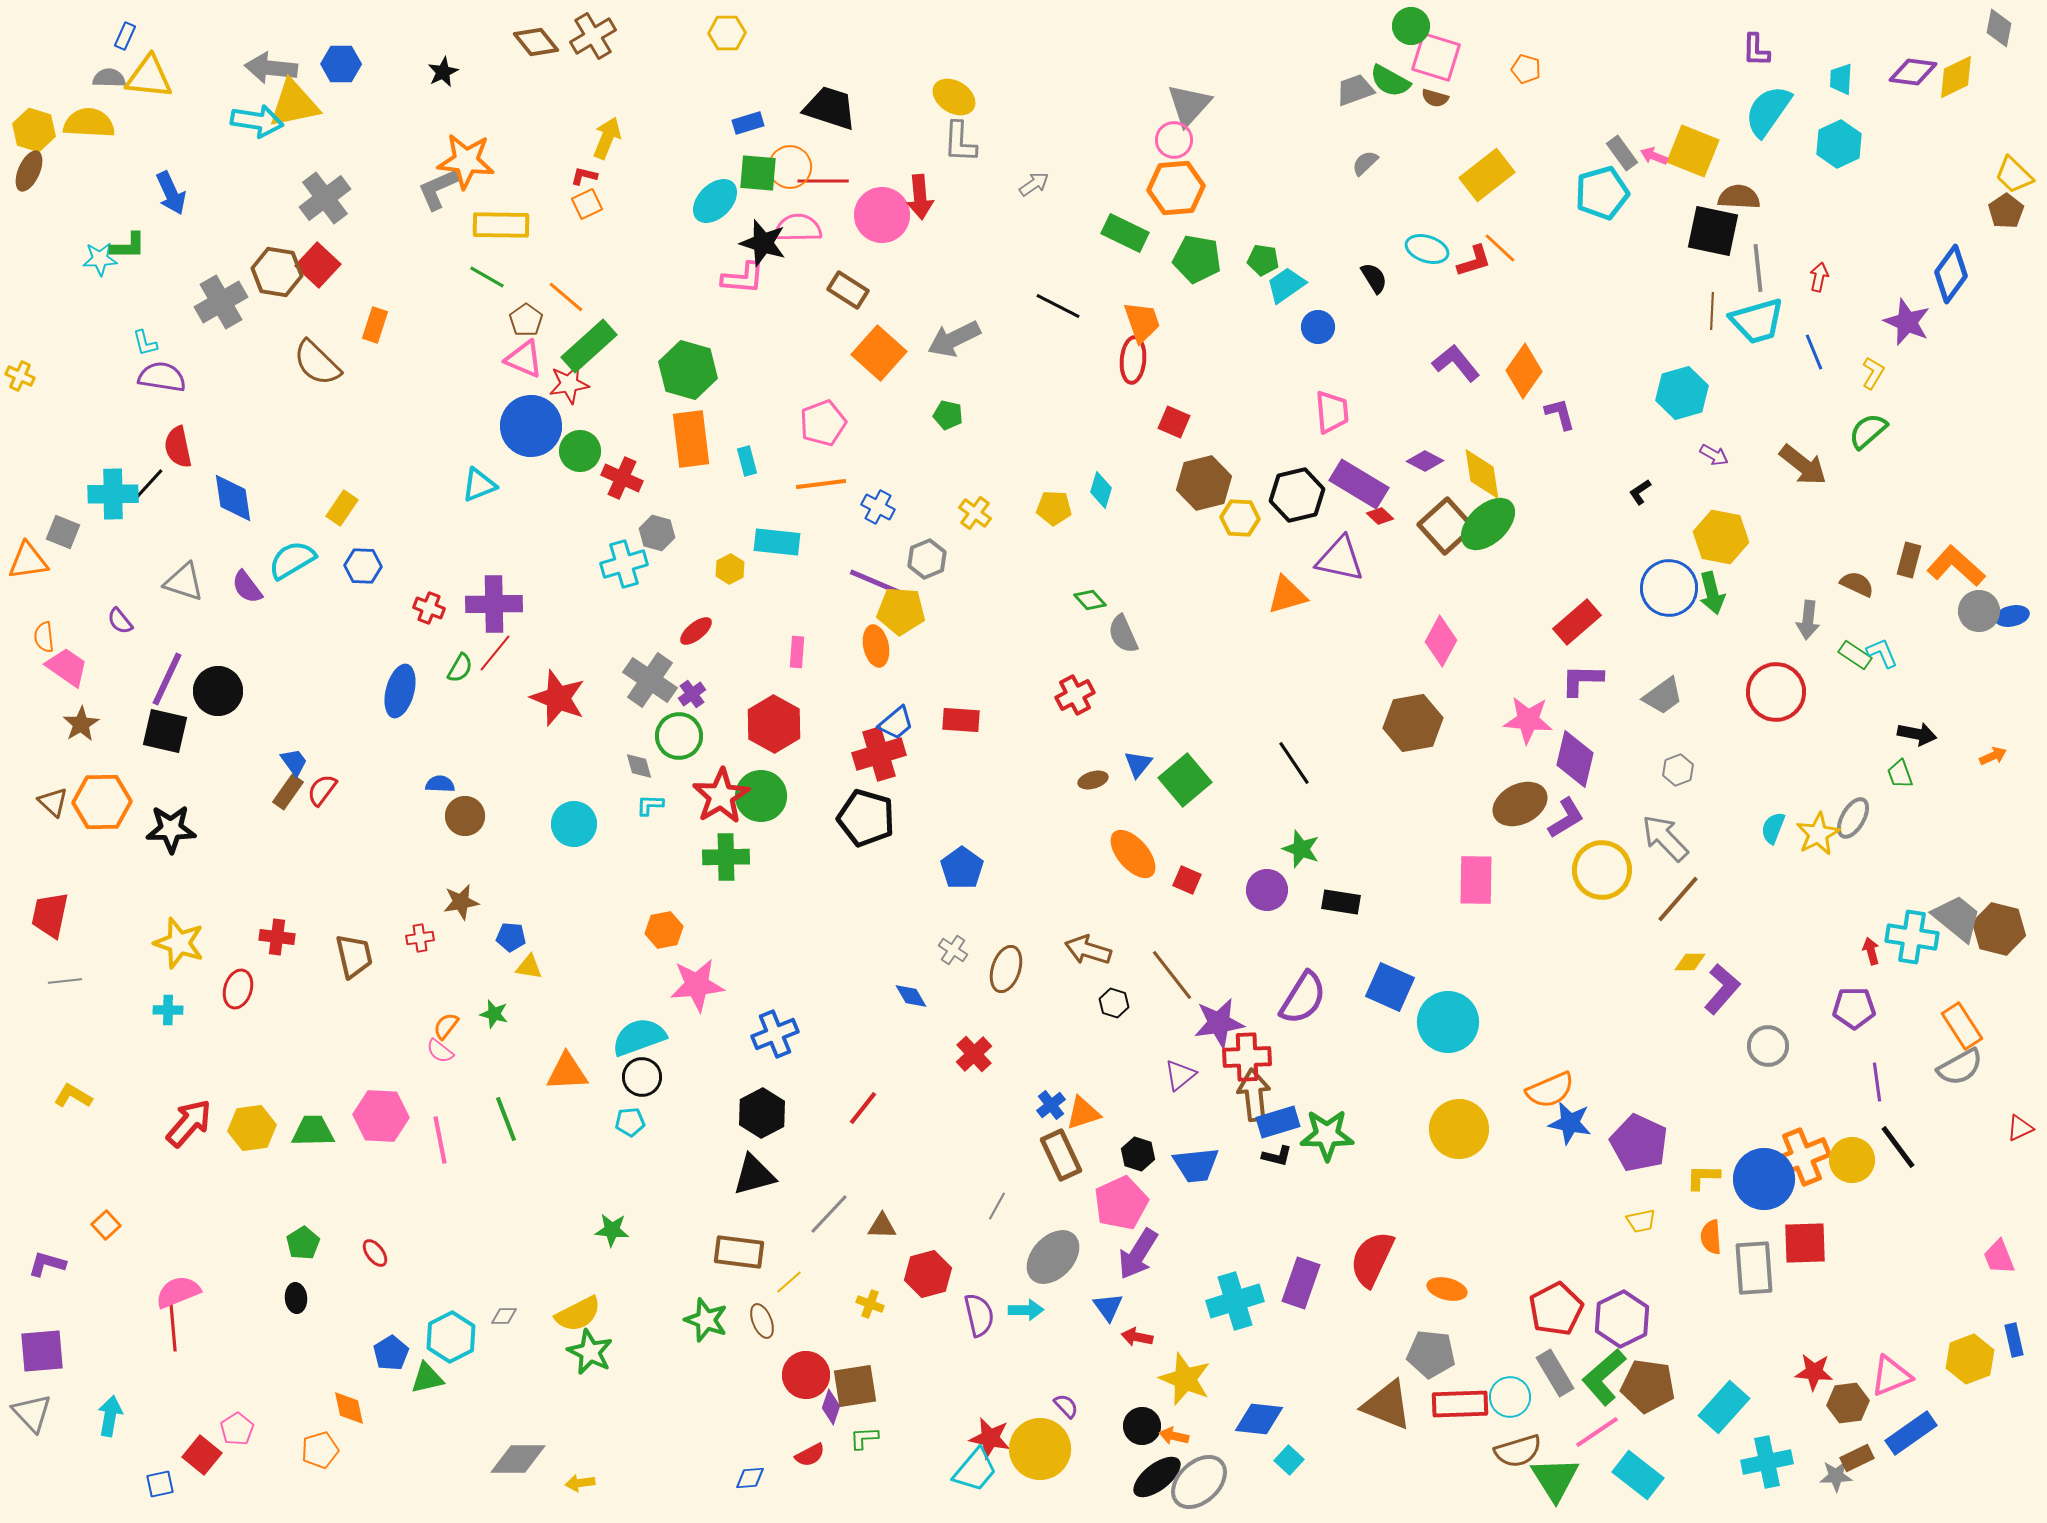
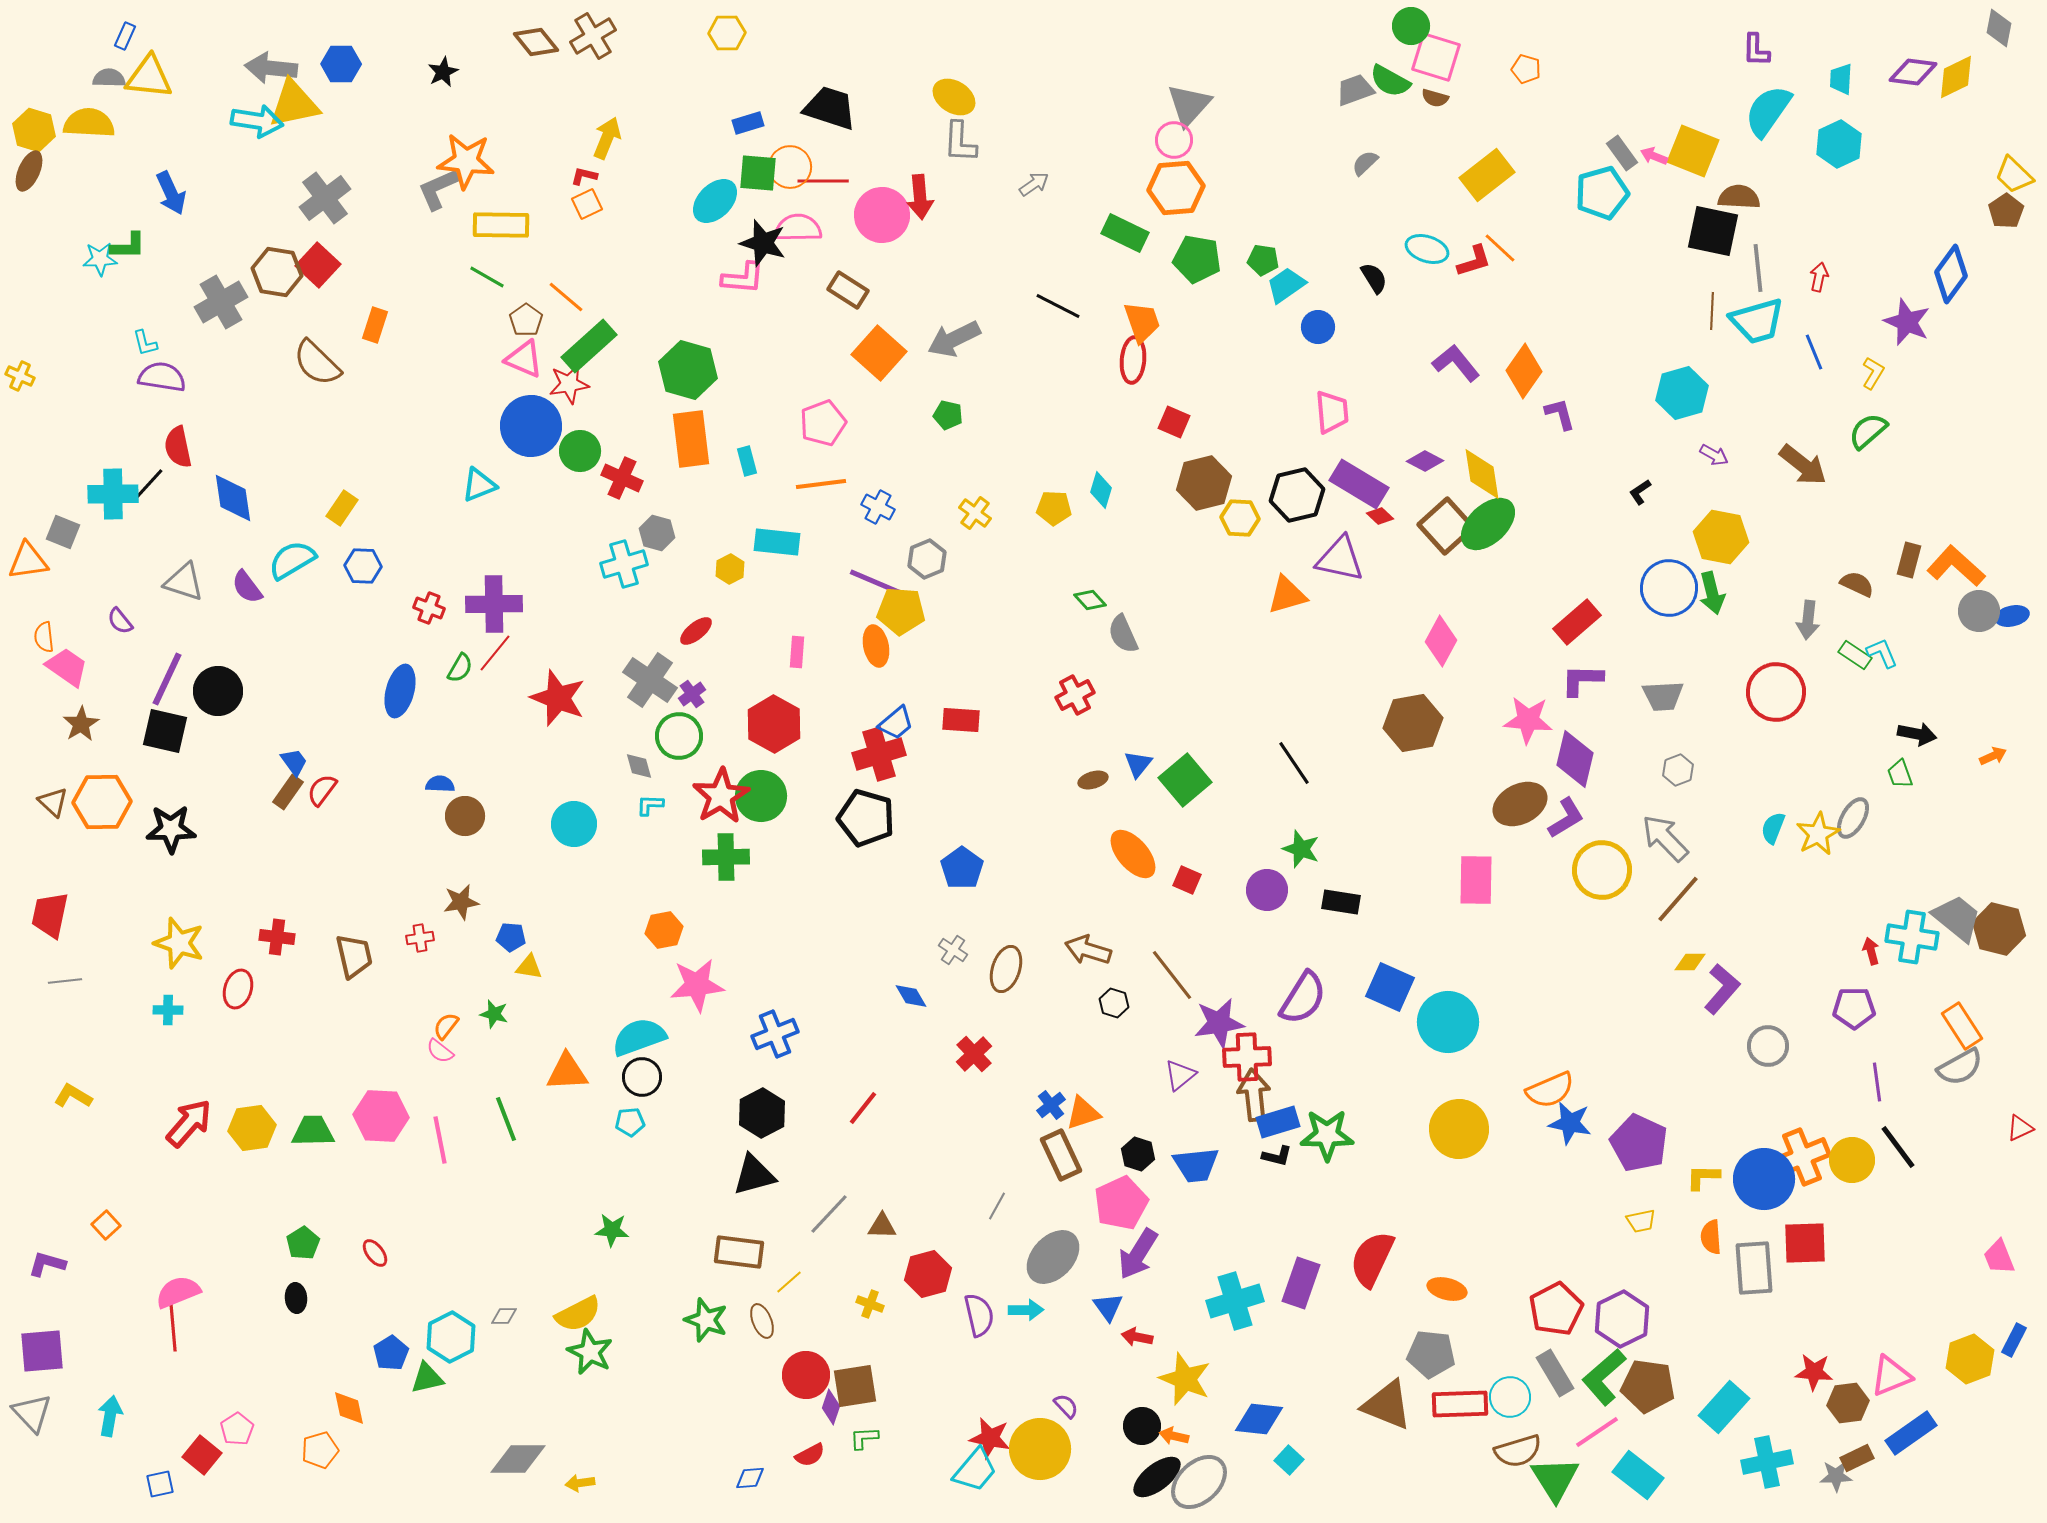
gray trapezoid at (1663, 696): rotated 33 degrees clockwise
blue rectangle at (2014, 1340): rotated 40 degrees clockwise
